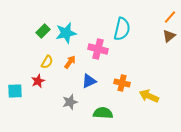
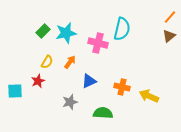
pink cross: moved 6 px up
orange cross: moved 4 px down
